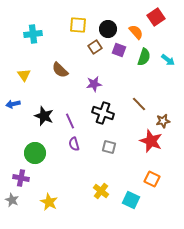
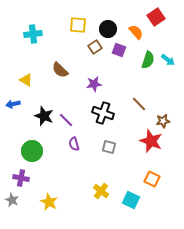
green semicircle: moved 4 px right, 3 px down
yellow triangle: moved 2 px right, 5 px down; rotated 24 degrees counterclockwise
purple line: moved 4 px left, 1 px up; rotated 21 degrees counterclockwise
green circle: moved 3 px left, 2 px up
